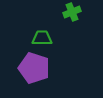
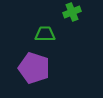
green trapezoid: moved 3 px right, 4 px up
